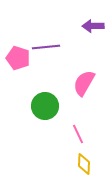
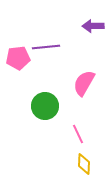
pink pentagon: rotated 25 degrees counterclockwise
